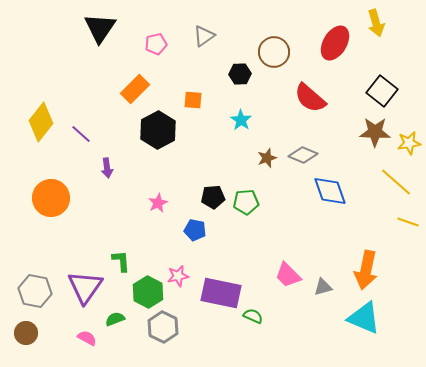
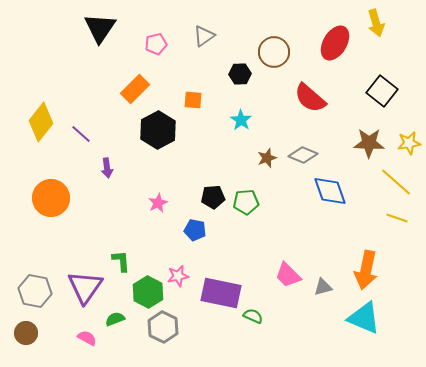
brown star at (375, 132): moved 6 px left, 11 px down
yellow line at (408, 222): moved 11 px left, 4 px up
